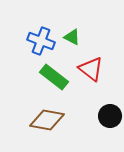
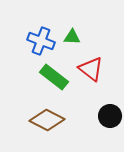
green triangle: rotated 24 degrees counterclockwise
brown diamond: rotated 16 degrees clockwise
